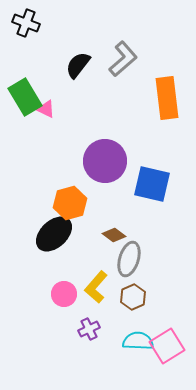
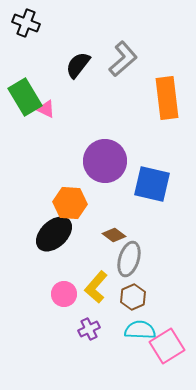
orange hexagon: rotated 20 degrees clockwise
cyan semicircle: moved 2 px right, 11 px up
